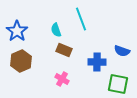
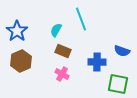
cyan semicircle: rotated 48 degrees clockwise
brown rectangle: moved 1 px left, 1 px down
pink cross: moved 5 px up
